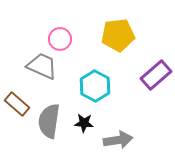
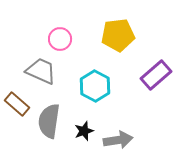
gray trapezoid: moved 1 px left, 5 px down
black star: moved 8 px down; rotated 24 degrees counterclockwise
